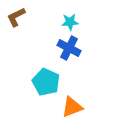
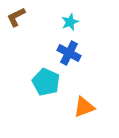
cyan star: rotated 18 degrees counterclockwise
blue cross: moved 5 px down
orange triangle: moved 12 px right
